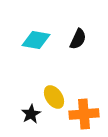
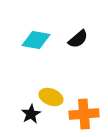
black semicircle: rotated 25 degrees clockwise
yellow ellipse: moved 3 px left; rotated 35 degrees counterclockwise
